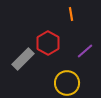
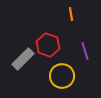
red hexagon: moved 2 px down; rotated 10 degrees counterclockwise
purple line: rotated 66 degrees counterclockwise
yellow circle: moved 5 px left, 7 px up
